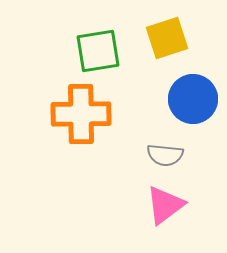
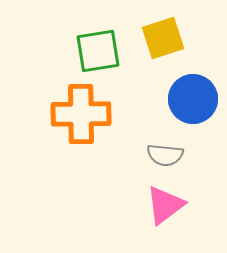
yellow square: moved 4 px left
